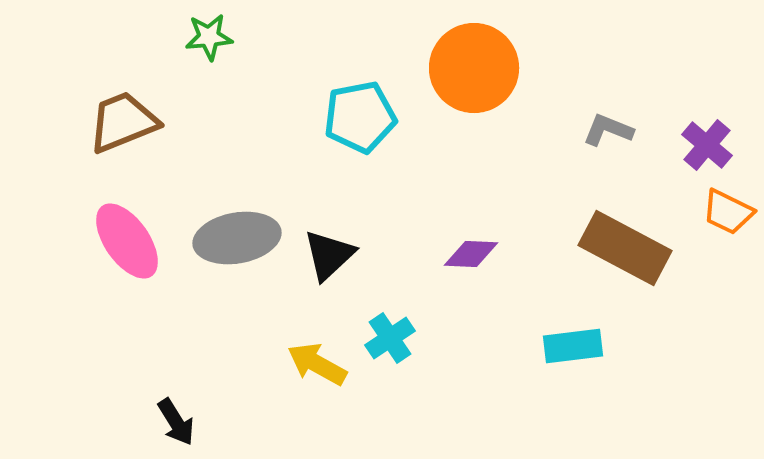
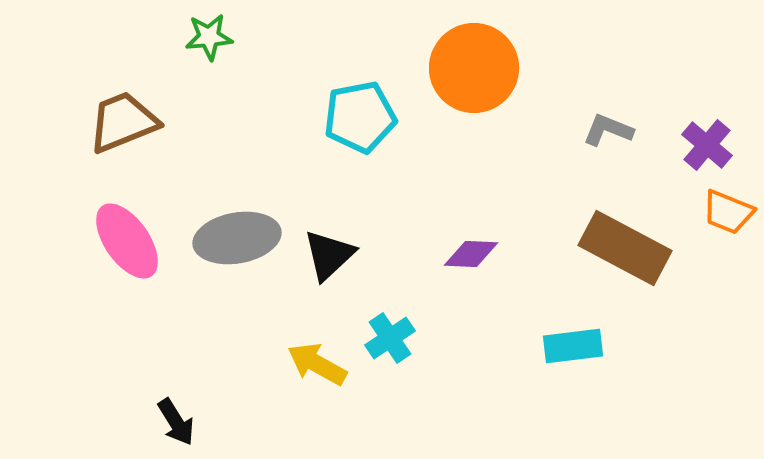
orange trapezoid: rotated 4 degrees counterclockwise
